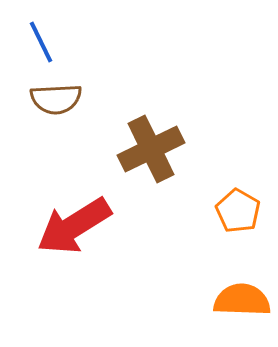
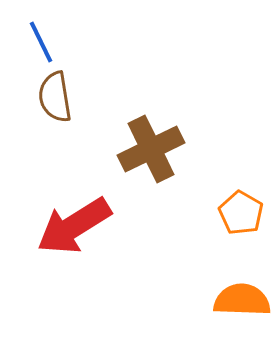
brown semicircle: moved 1 px left, 2 px up; rotated 84 degrees clockwise
orange pentagon: moved 3 px right, 2 px down
